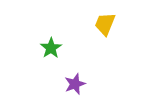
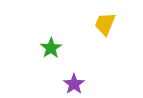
purple star: moved 1 px left; rotated 15 degrees counterclockwise
